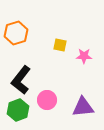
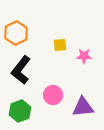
orange hexagon: rotated 10 degrees counterclockwise
yellow square: rotated 16 degrees counterclockwise
black L-shape: moved 10 px up
pink circle: moved 6 px right, 5 px up
green hexagon: moved 2 px right, 1 px down
